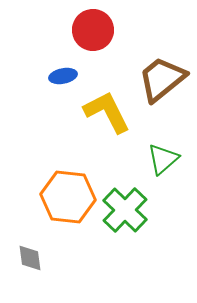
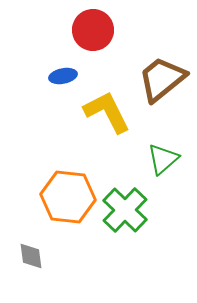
gray diamond: moved 1 px right, 2 px up
